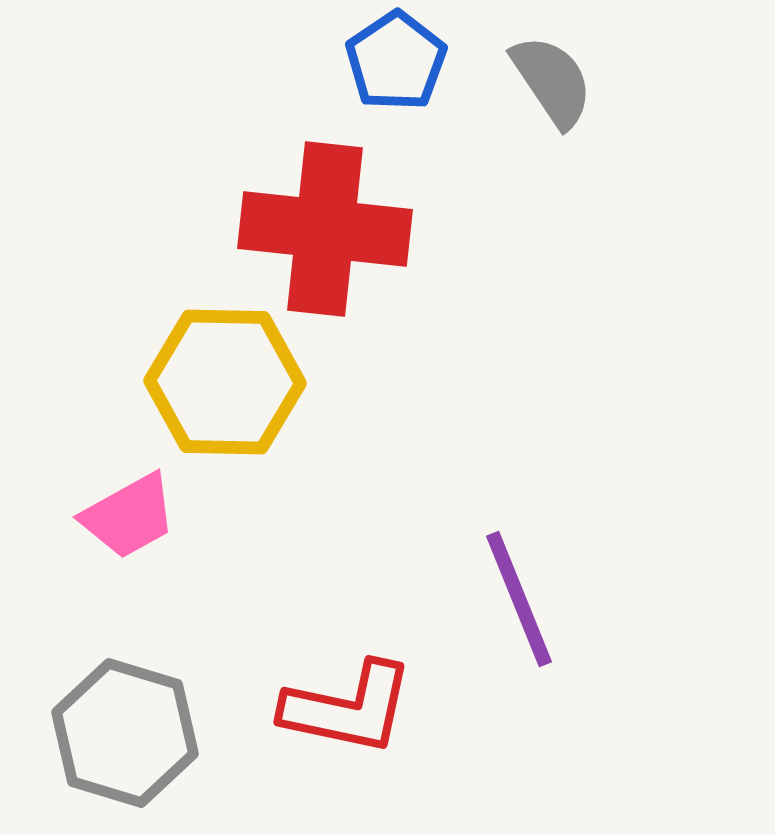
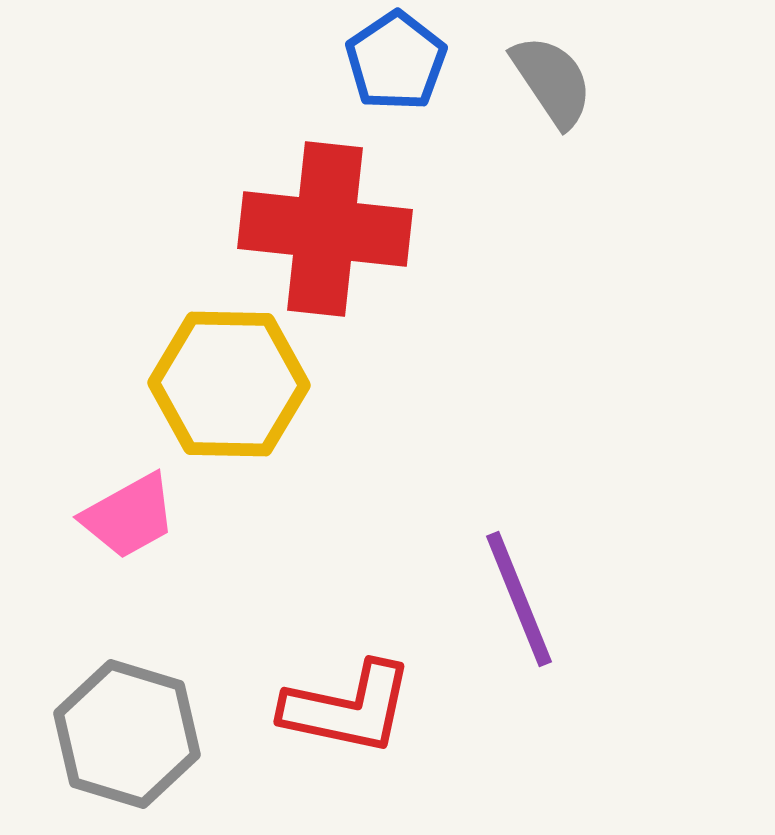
yellow hexagon: moved 4 px right, 2 px down
gray hexagon: moved 2 px right, 1 px down
